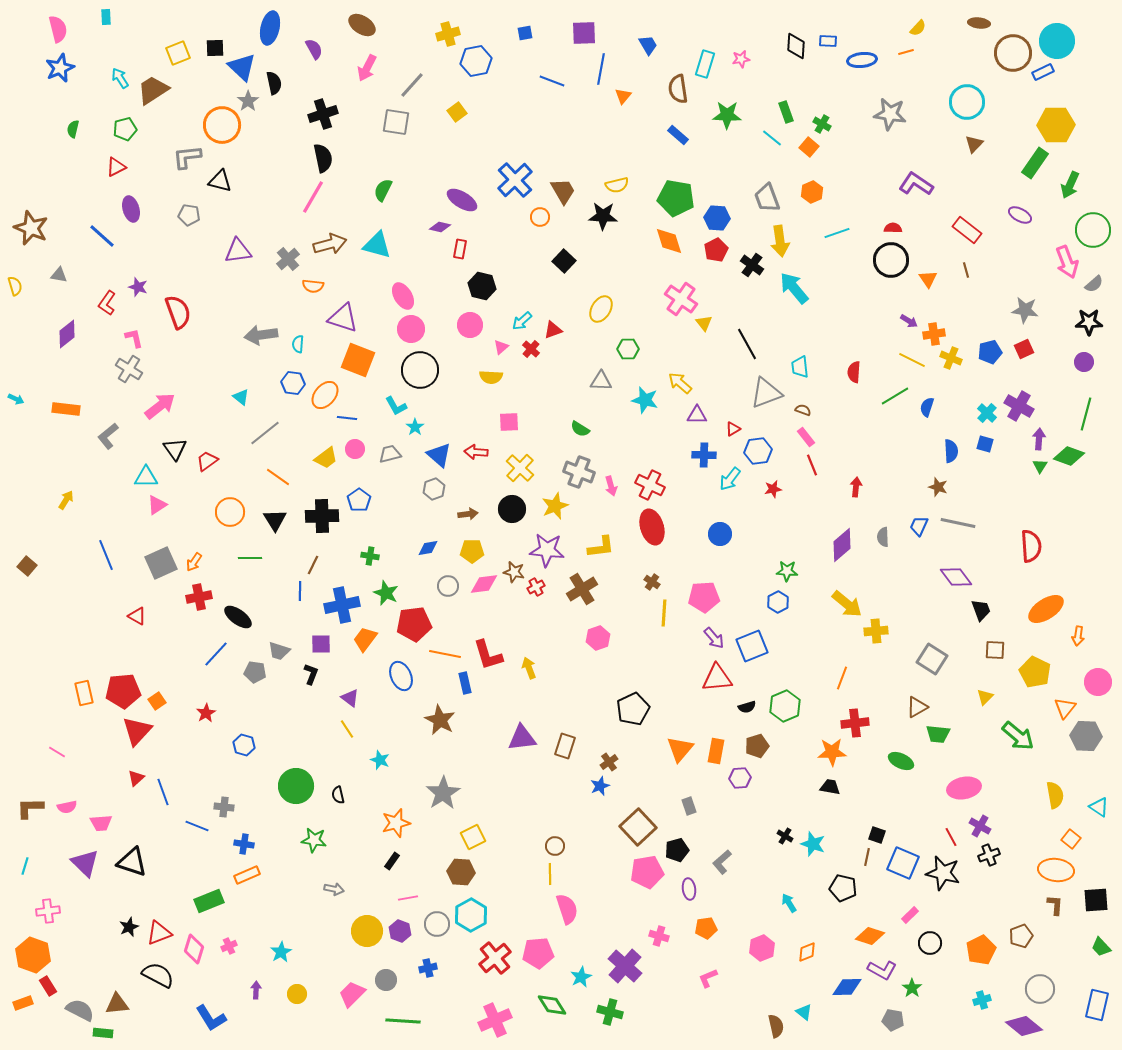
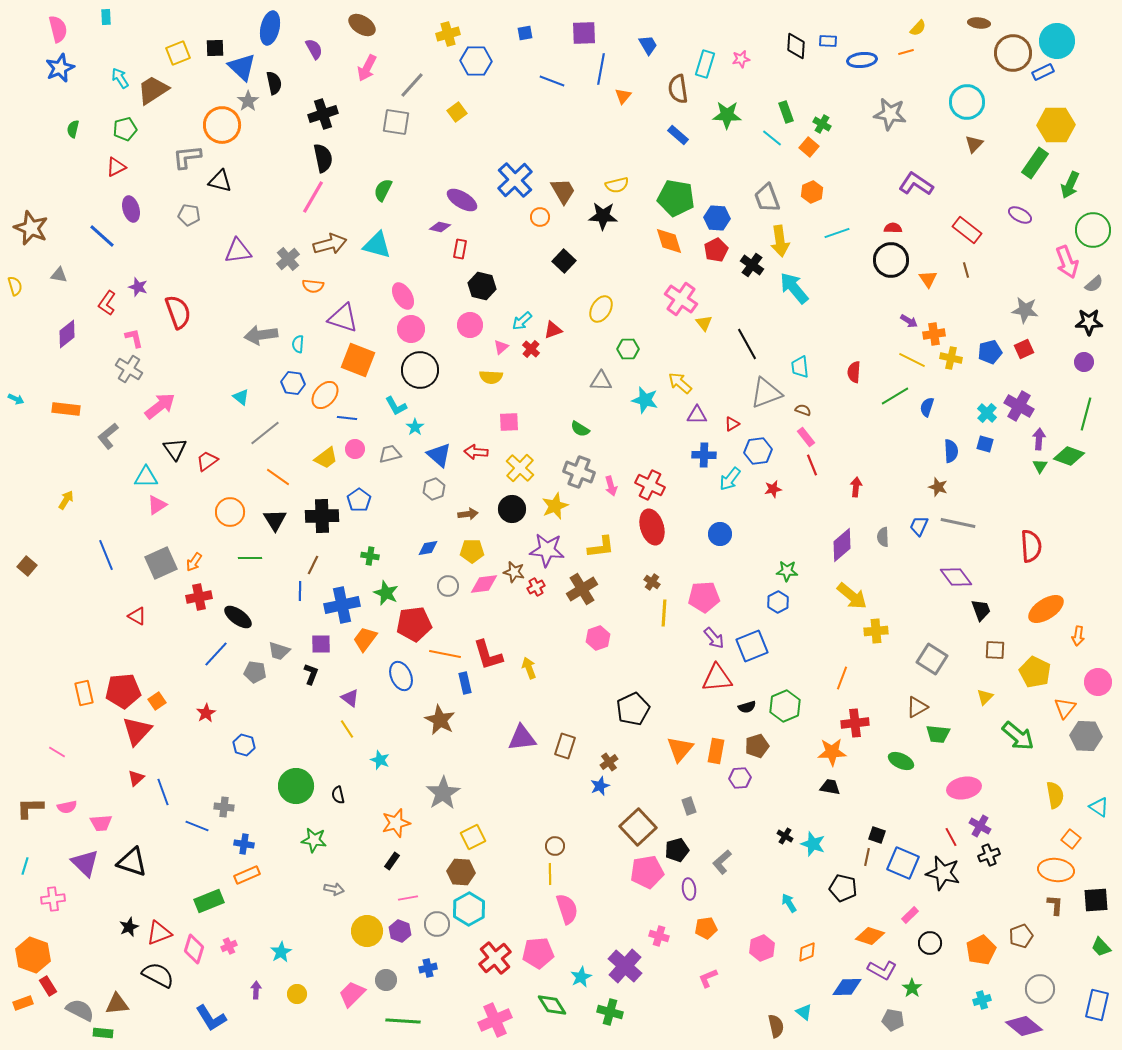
blue hexagon at (476, 61): rotated 12 degrees clockwise
yellow cross at (951, 358): rotated 10 degrees counterclockwise
red triangle at (733, 429): moved 1 px left, 5 px up
yellow arrow at (847, 604): moved 5 px right, 8 px up
pink cross at (48, 911): moved 5 px right, 12 px up
cyan hexagon at (471, 915): moved 2 px left, 6 px up
